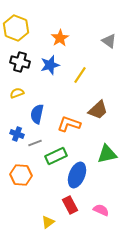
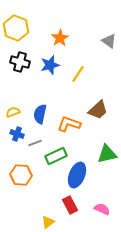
yellow line: moved 2 px left, 1 px up
yellow semicircle: moved 4 px left, 19 px down
blue semicircle: moved 3 px right
pink semicircle: moved 1 px right, 1 px up
